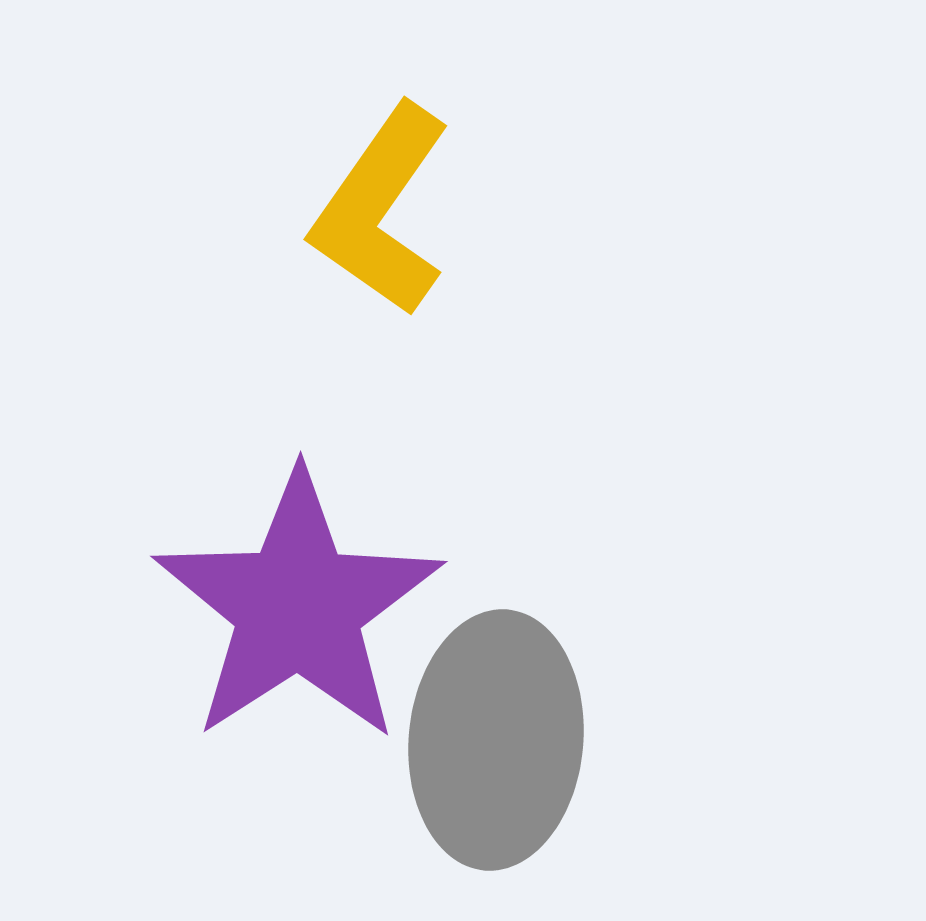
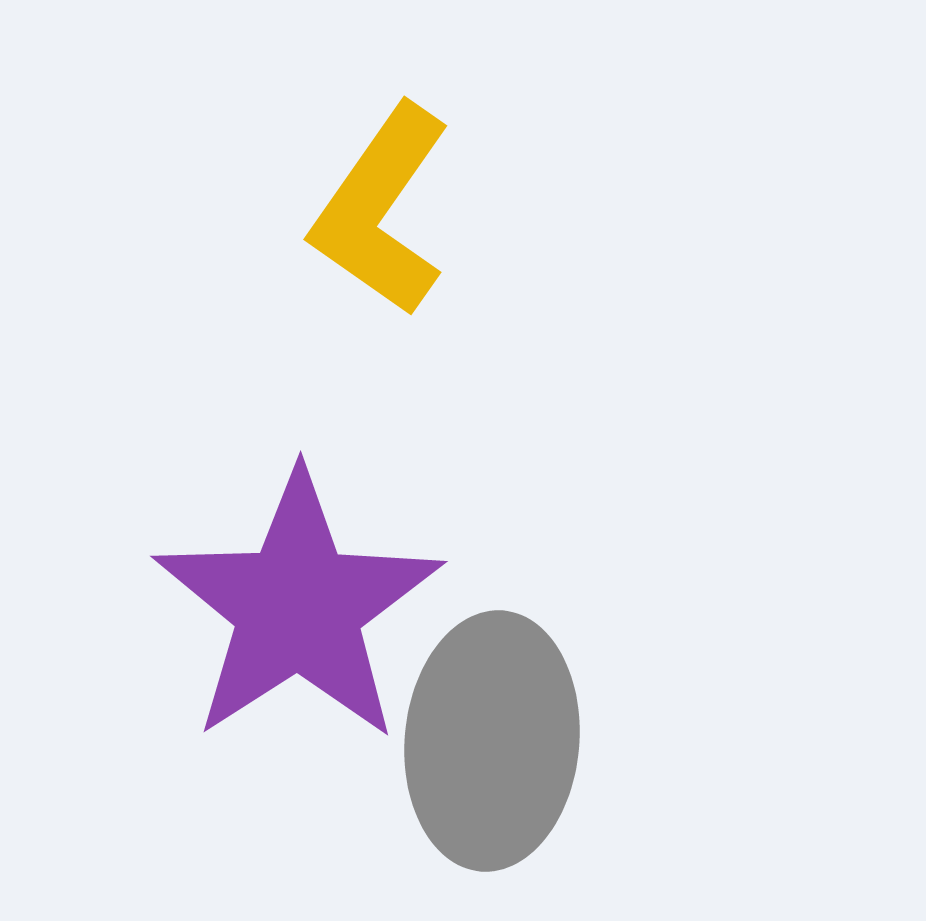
gray ellipse: moved 4 px left, 1 px down
